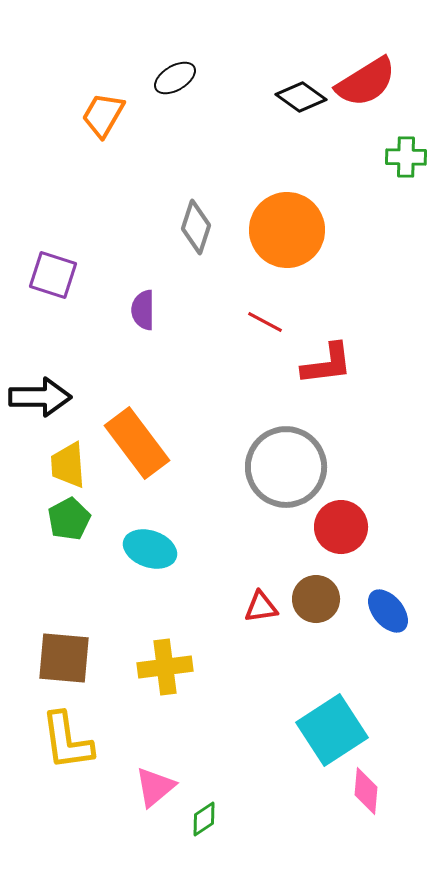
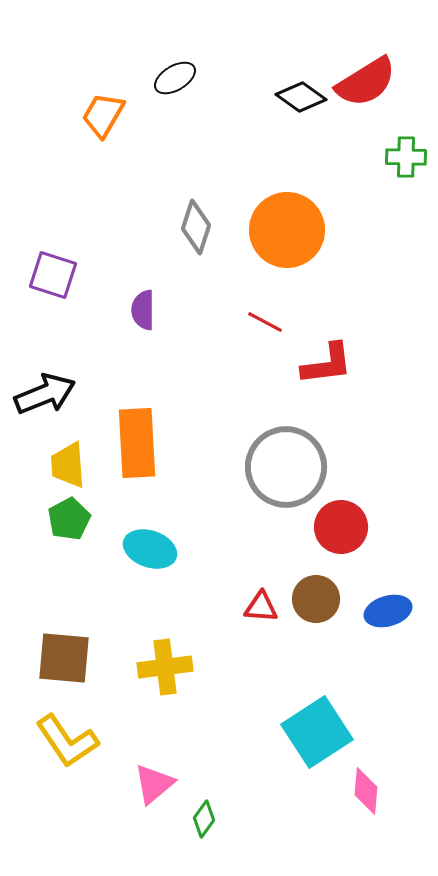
black arrow: moved 5 px right, 3 px up; rotated 22 degrees counterclockwise
orange rectangle: rotated 34 degrees clockwise
red triangle: rotated 12 degrees clockwise
blue ellipse: rotated 66 degrees counterclockwise
cyan square: moved 15 px left, 2 px down
yellow L-shape: rotated 26 degrees counterclockwise
pink triangle: moved 1 px left, 3 px up
green diamond: rotated 21 degrees counterclockwise
